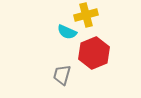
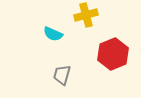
cyan semicircle: moved 14 px left, 2 px down
red hexagon: moved 19 px right, 1 px down
